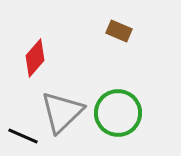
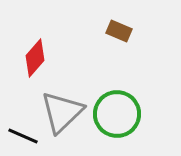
green circle: moved 1 px left, 1 px down
